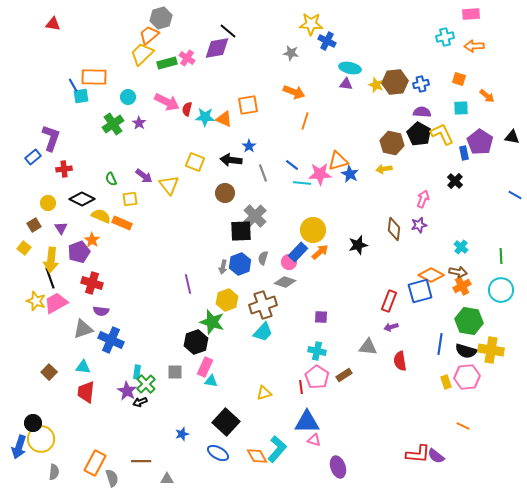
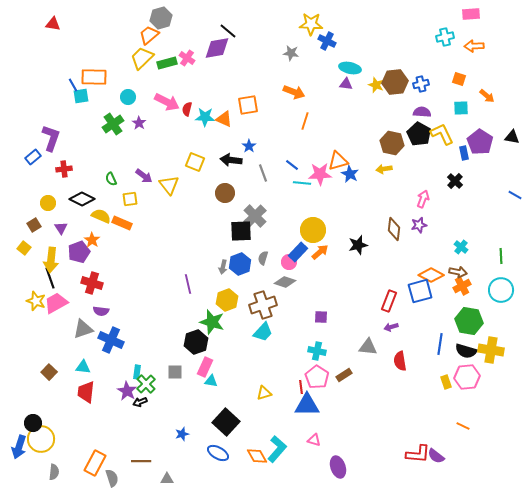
yellow trapezoid at (142, 54): moved 4 px down
blue triangle at (307, 422): moved 17 px up
